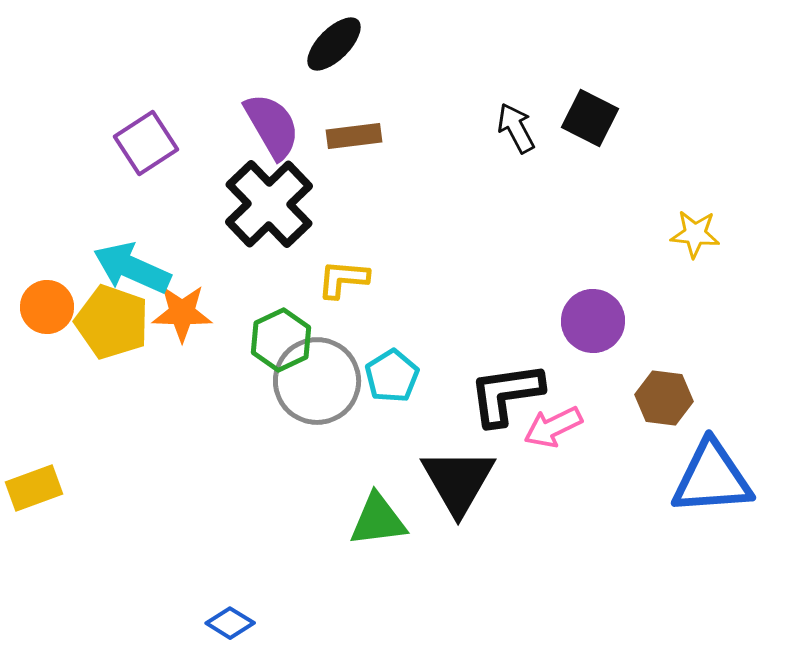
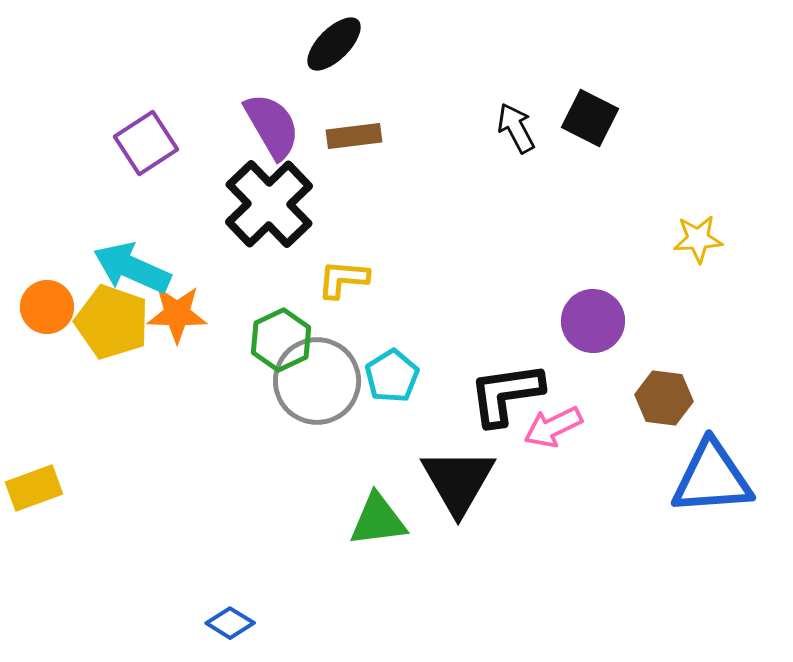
yellow star: moved 3 px right, 5 px down; rotated 9 degrees counterclockwise
orange star: moved 5 px left, 1 px down
